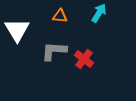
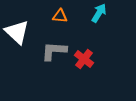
white triangle: moved 2 px down; rotated 16 degrees counterclockwise
